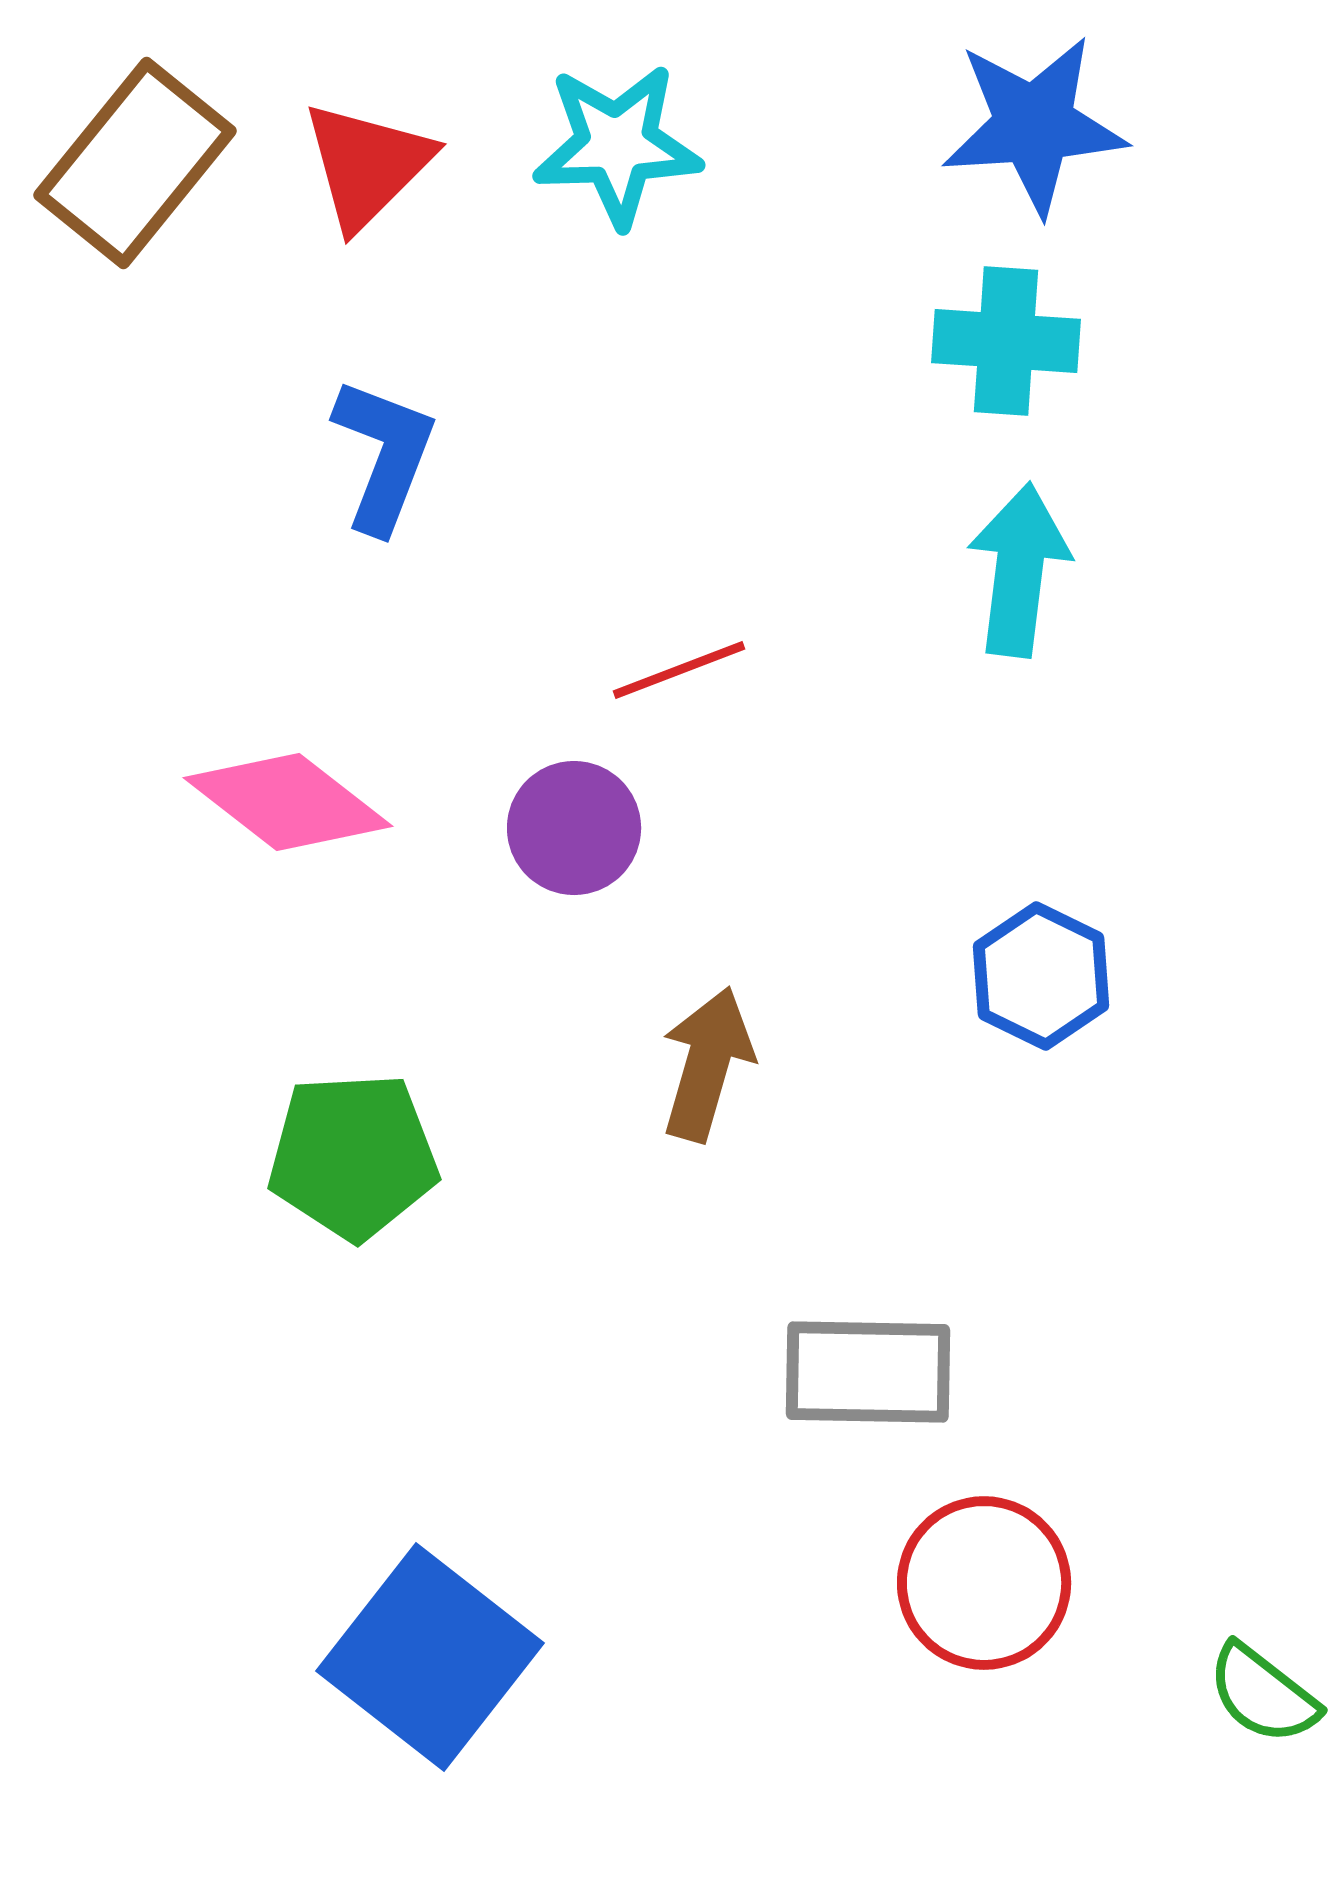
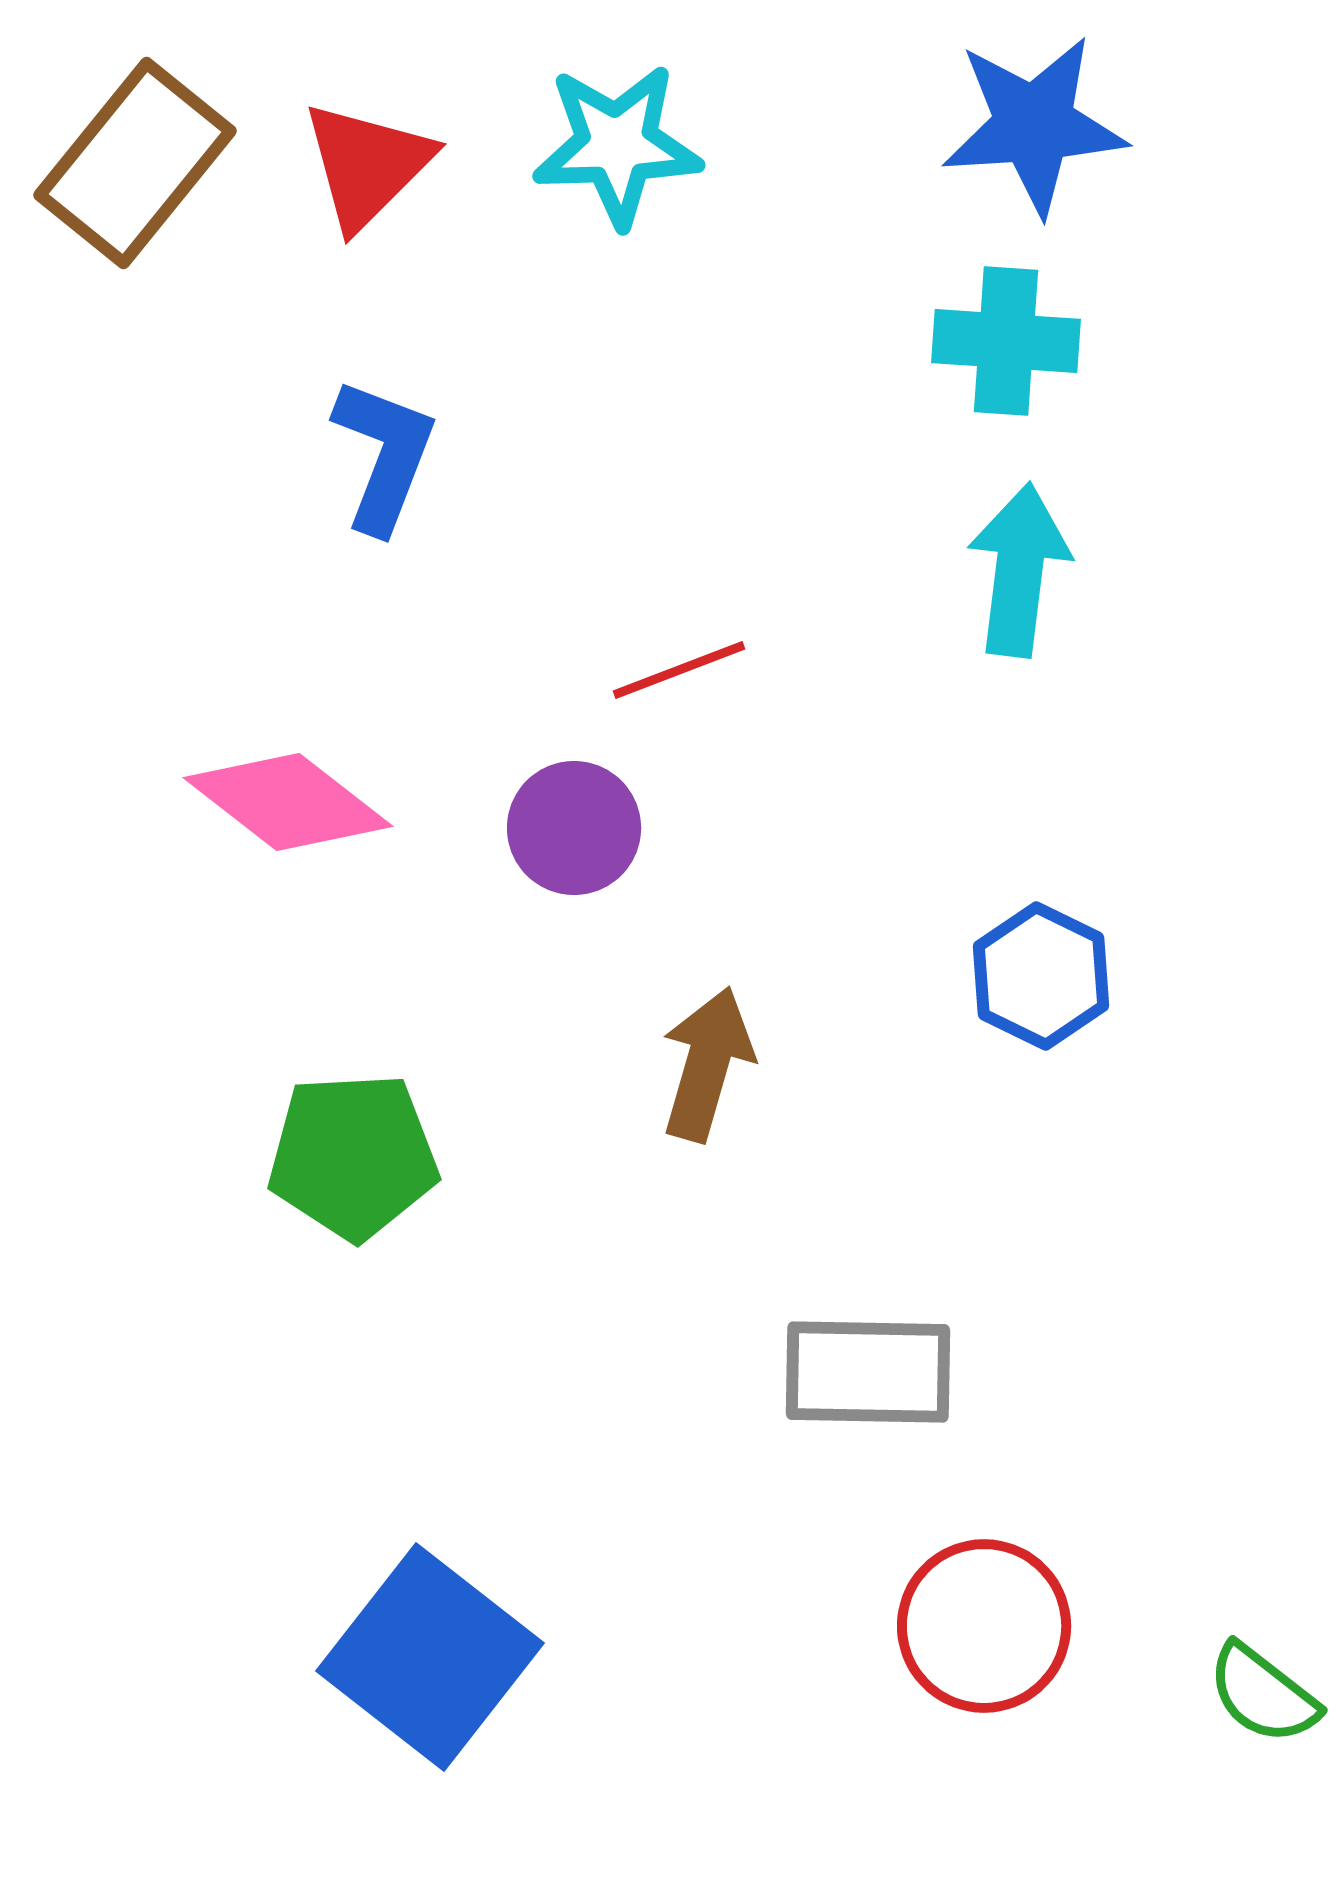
red circle: moved 43 px down
